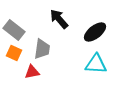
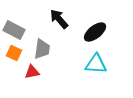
gray rectangle: rotated 10 degrees counterclockwise
